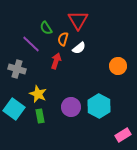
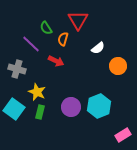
white semicircle: moved 19 px right
red arrow: rotated 98 degrees clockwise
yellow star: moved 1 px left, 2 px up
cyan hexagon: rotated 10 degrees clockwise
green rectangle: moved 4 px up; rotated 24 degrees clockwise
